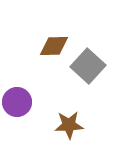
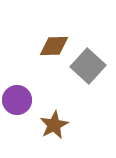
purple circle: moved 2 px up
brown star: moved 15 px left; rotated 24 degrees counterclockwise
